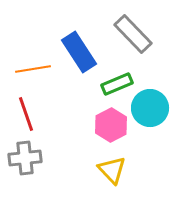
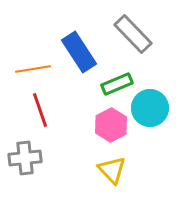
red line: moved 14 px right, 4 px up
